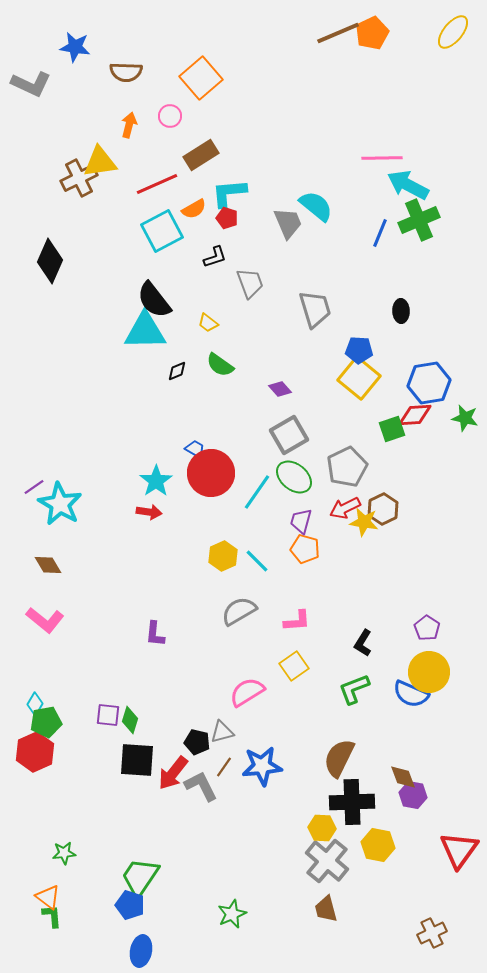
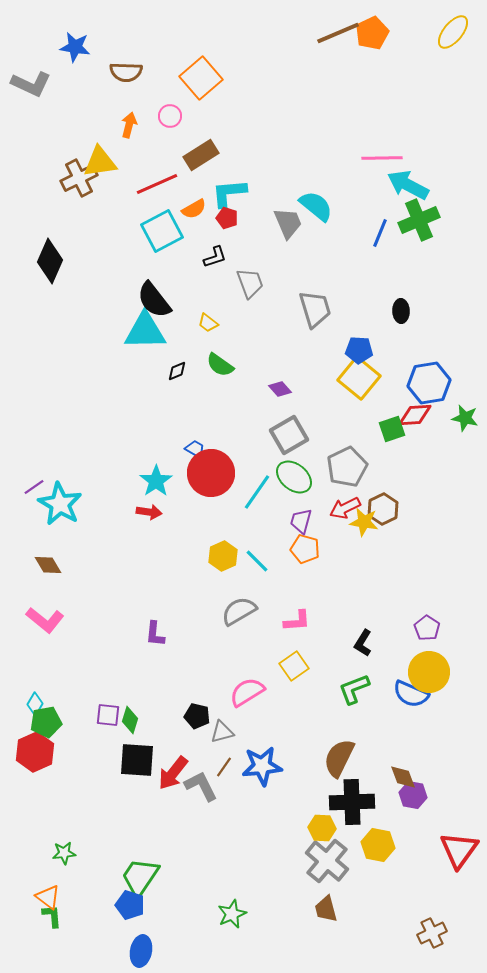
black pentagon at (197, 742): moved 26 px up
